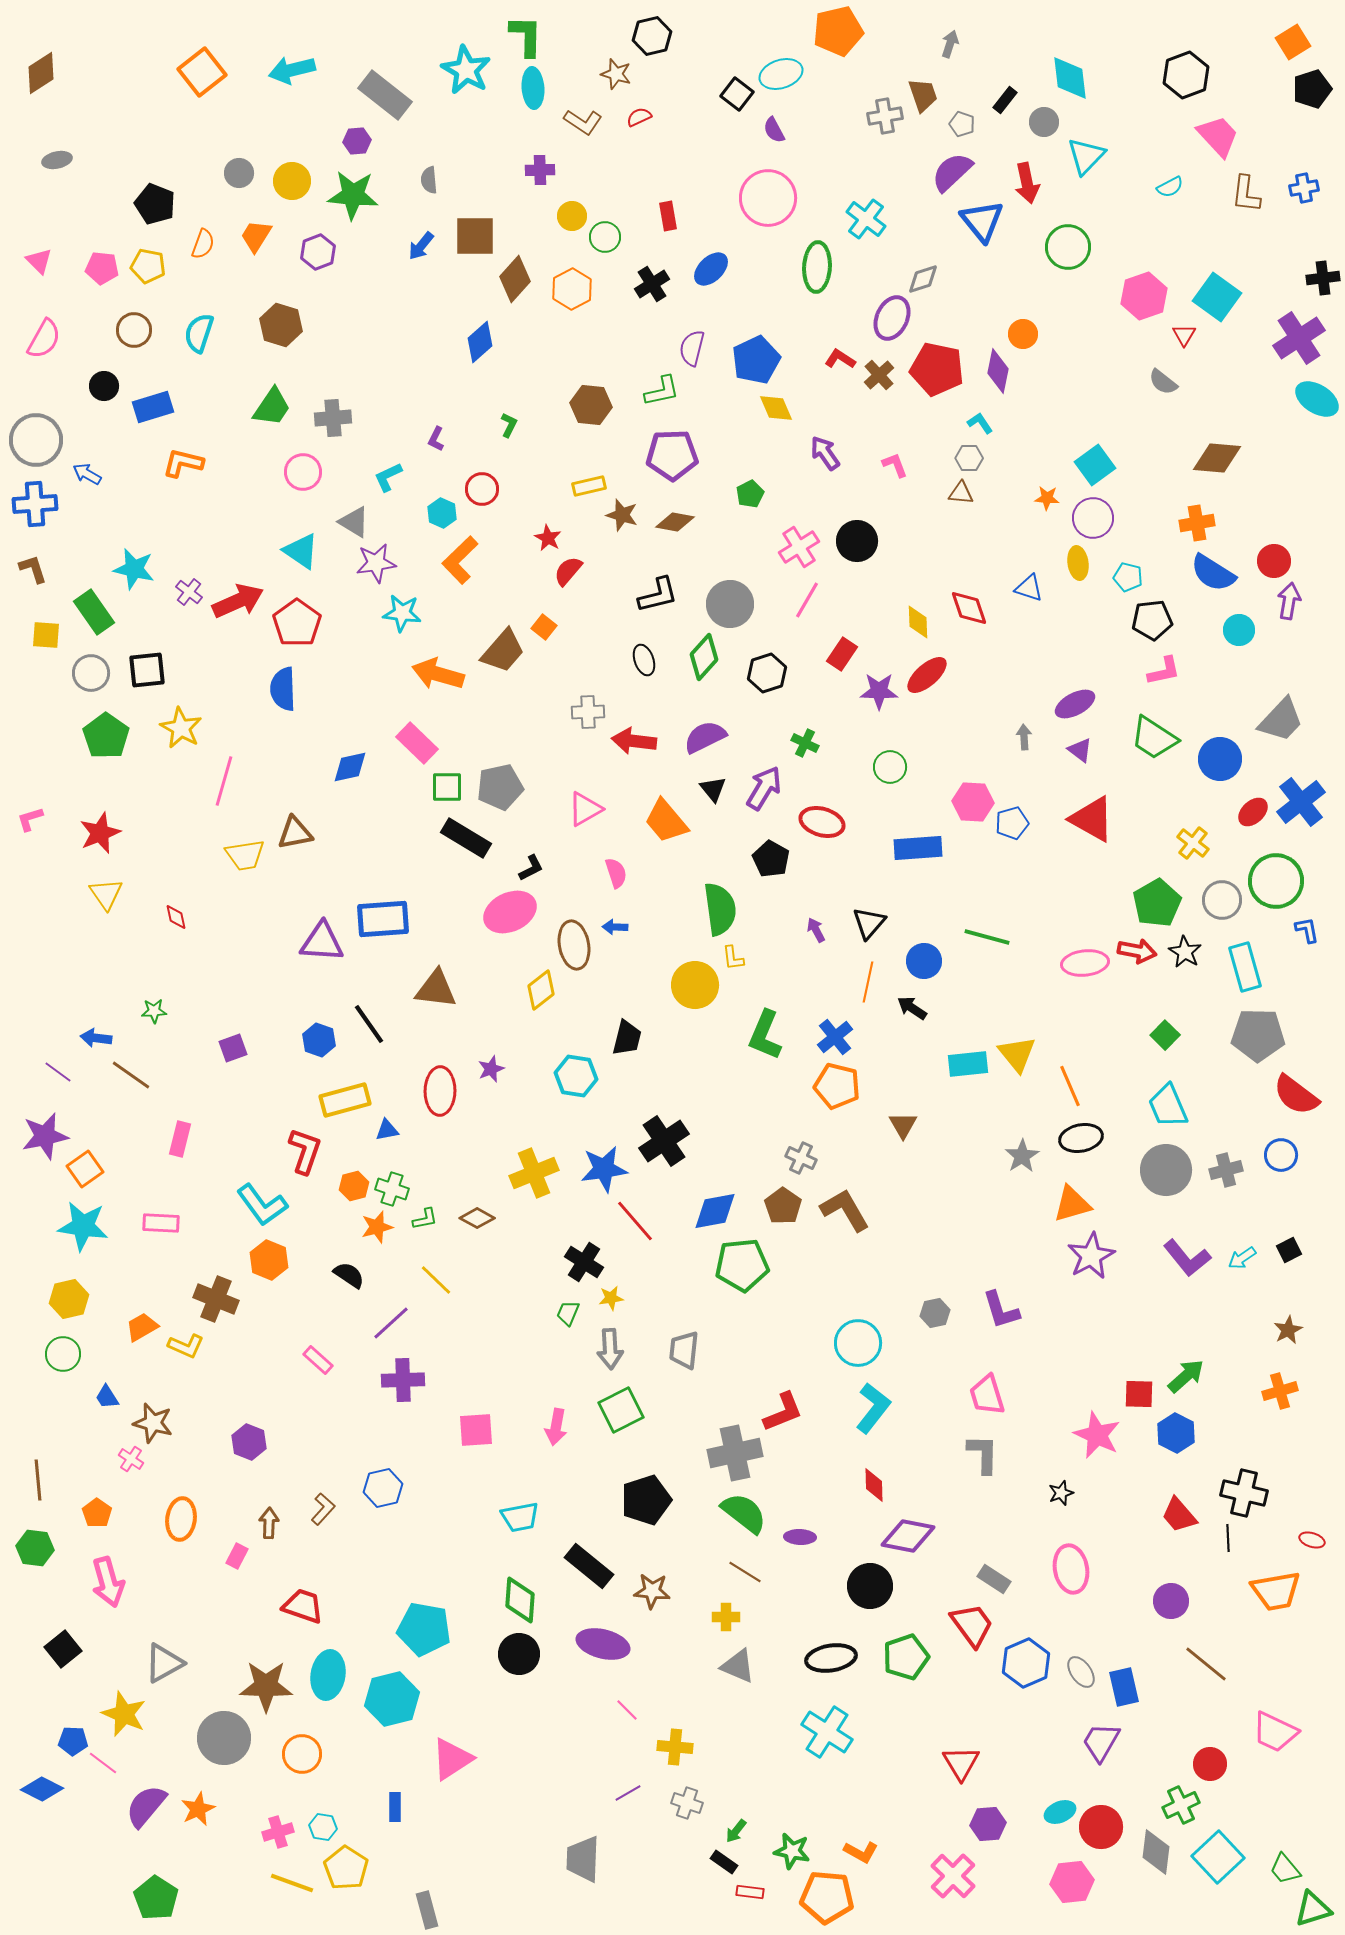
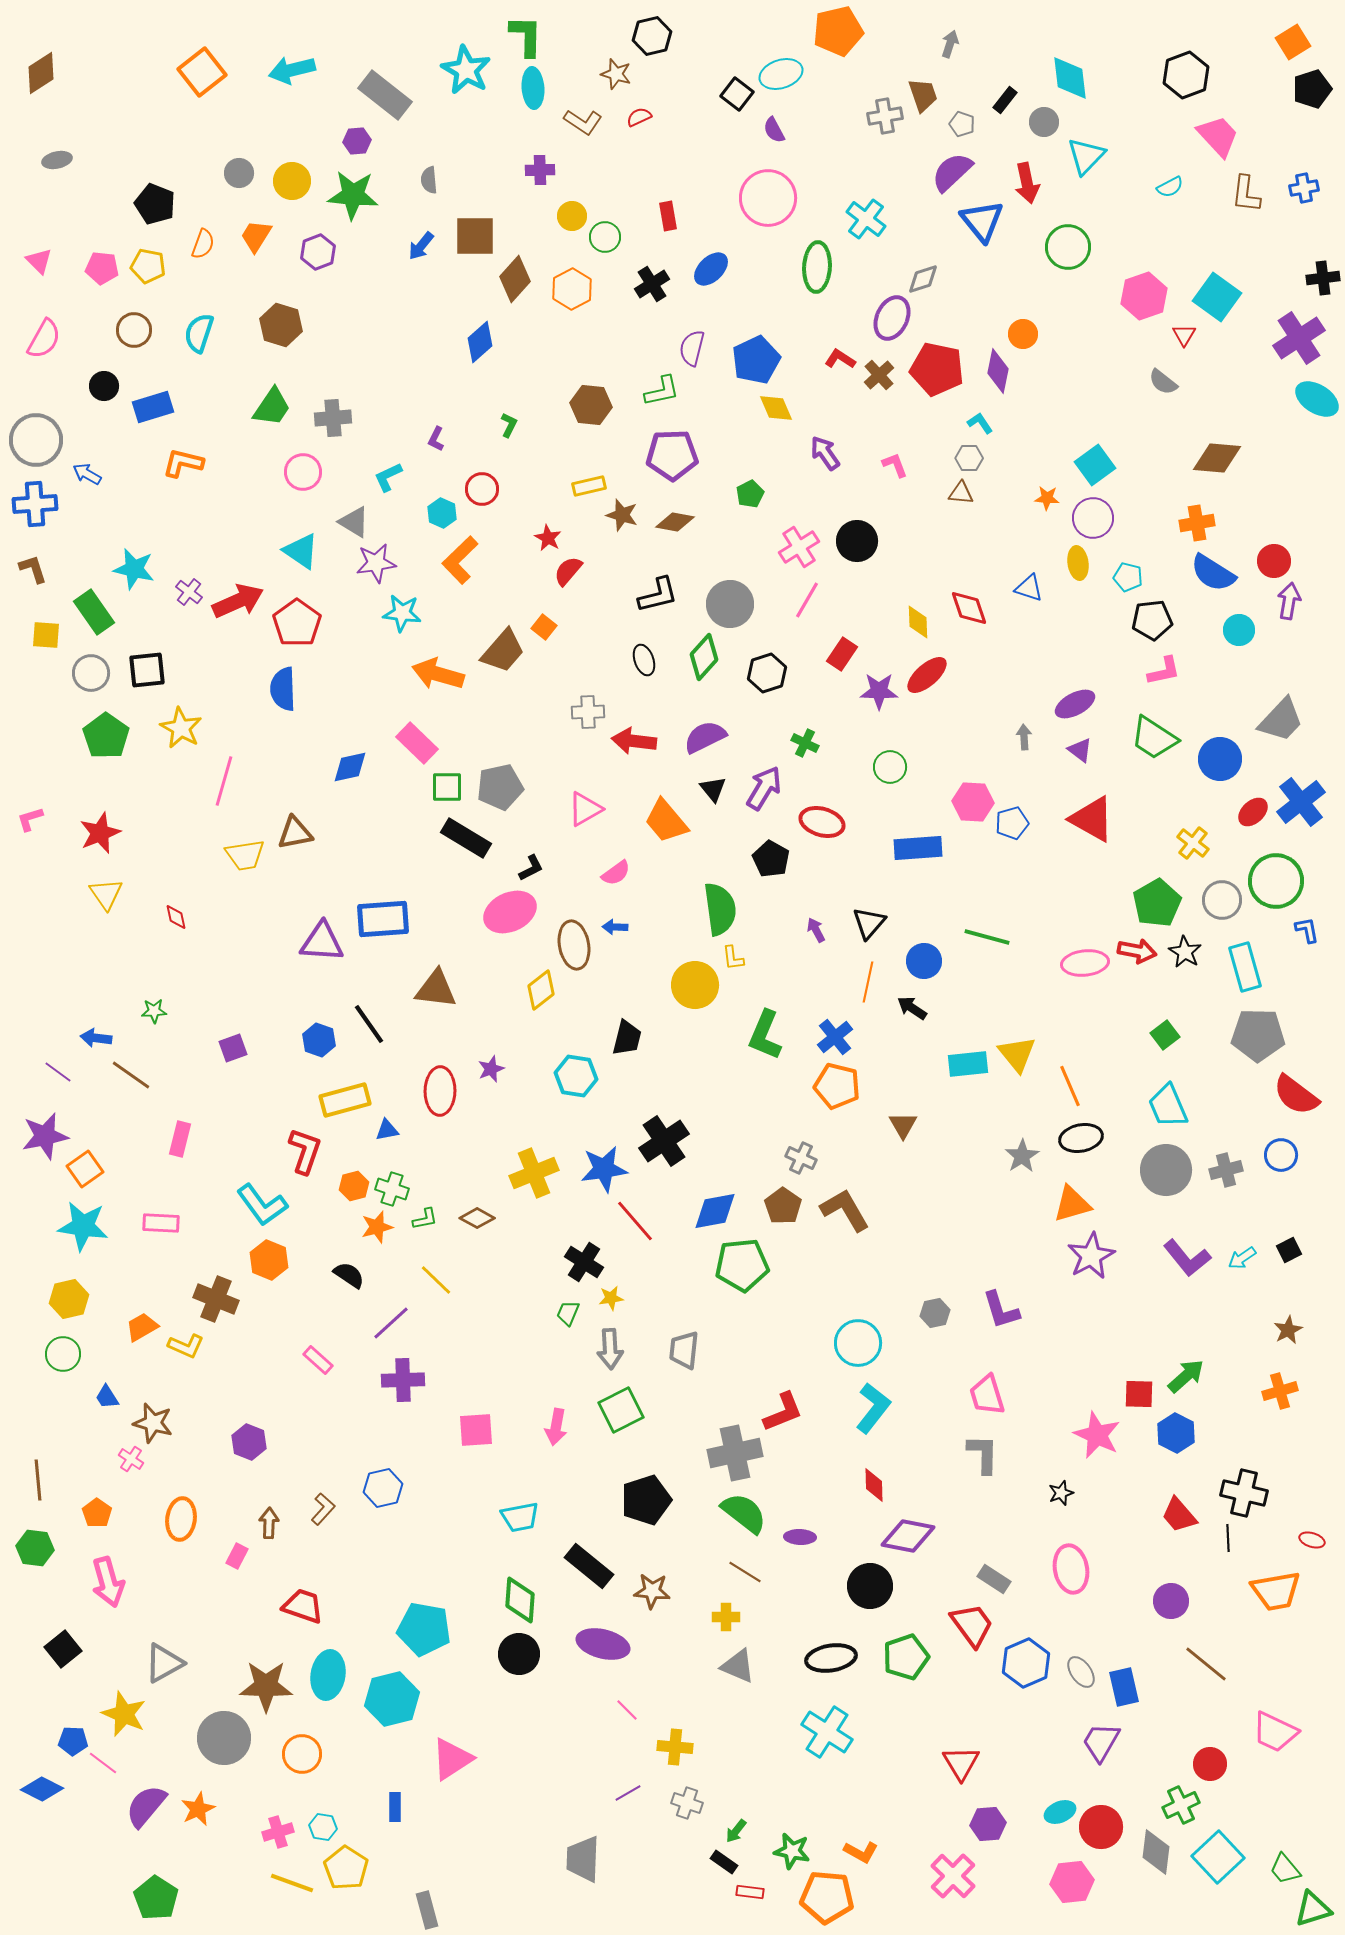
pink semicircle at (616, 873): rotated 72 degrees clockwise
green square at (1165, 1035): rotated 8 degrees clockwise
